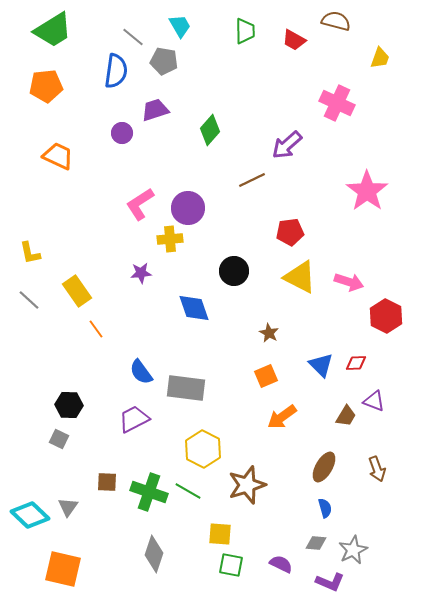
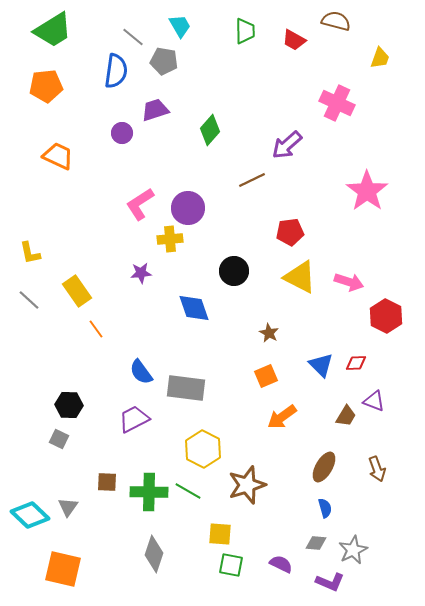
green cross at (149, 492): rotated 18 degrees counterclockwise
